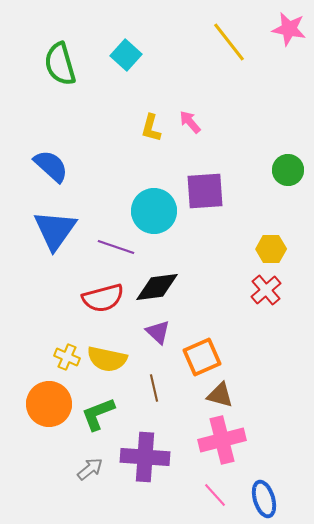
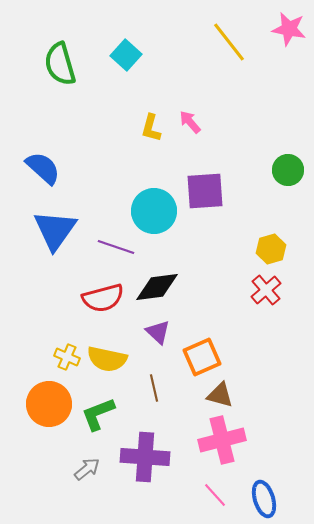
blue semicircle: moved 8 px left, 2 px down
yellow hexagon: rotated 16 degrees counterclockwise
gray arrow: moved 3 px left
